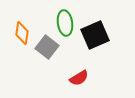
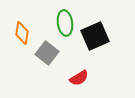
black square: moved 1 px down
gray square: moved 6 px down
